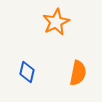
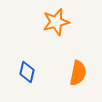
orange star: rotated 12 degrees clockwise
